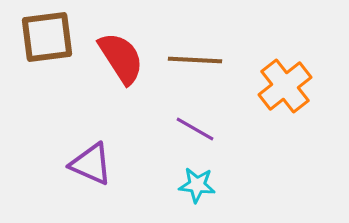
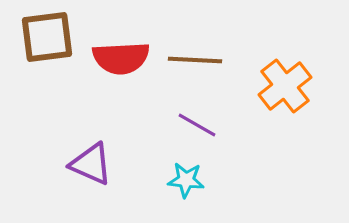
red semicircle: rotated 120 degrees clockwise
purple line: moved 2 px right, 4 px up
cyan star: moved 11 px left, 5 px up
